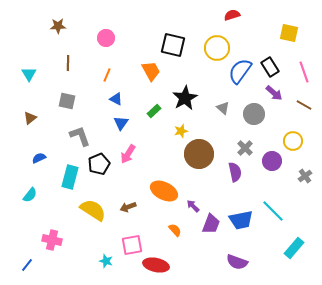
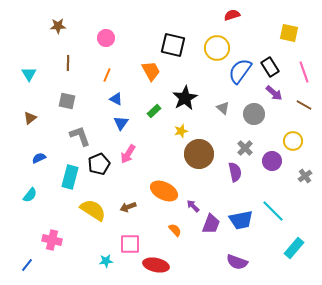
pink square at (132, 245): moved 2 px left, 1 px up; rotated 10 degrees clockwise
cyan star at (106, 261): rotated 24 degrees counterclockwise
